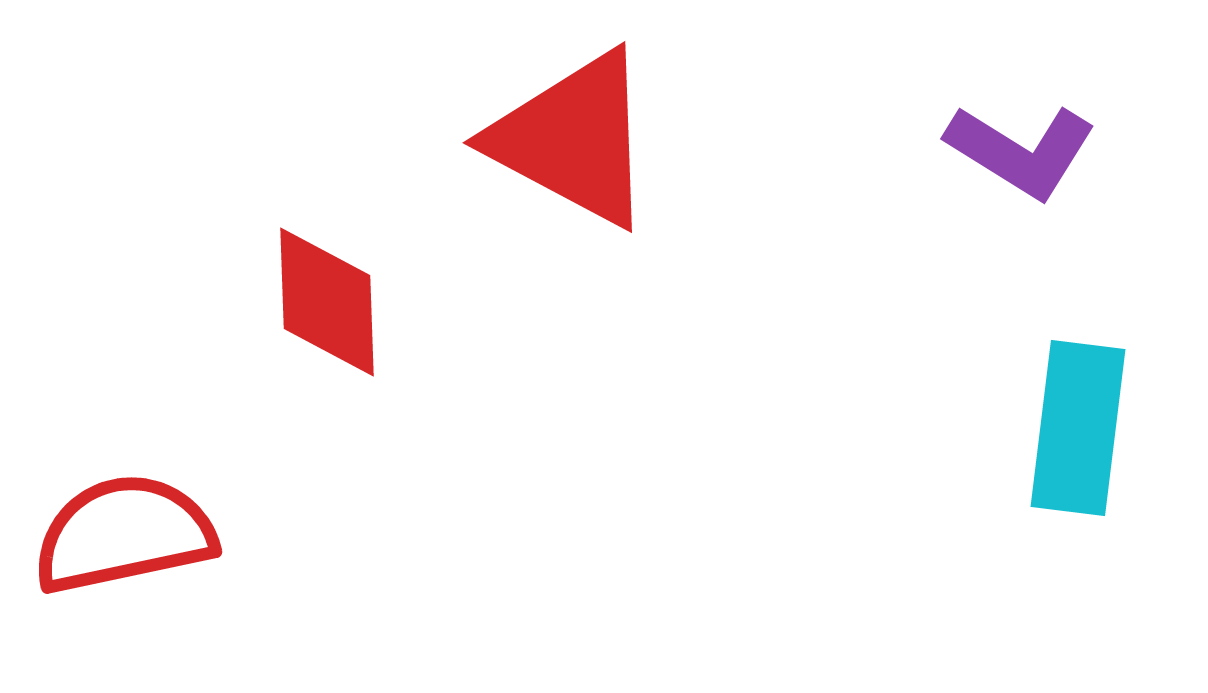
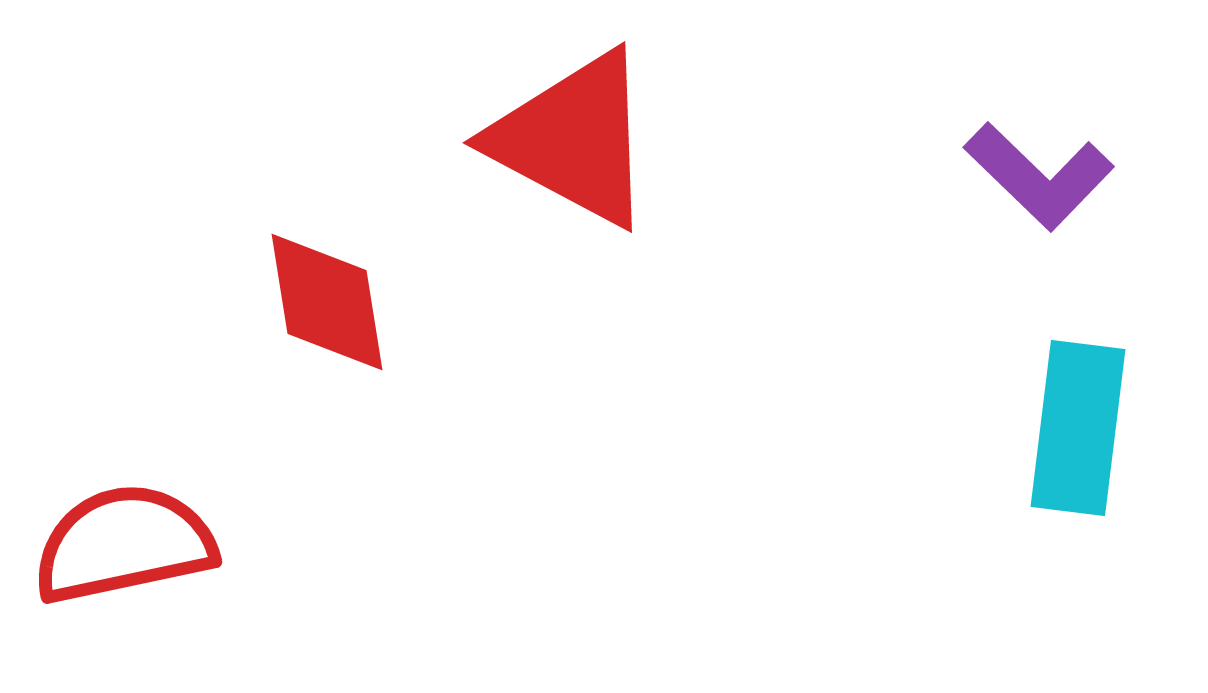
purple L-shape: moved 18 px right, 25 px down; rotated 12 degrees clockwise
red diamond: rotated 7 degrees counterclockwise
red semicircle: moved 10 px down
